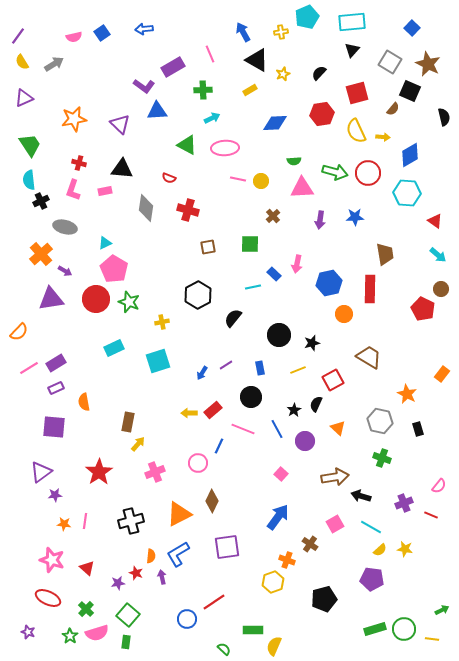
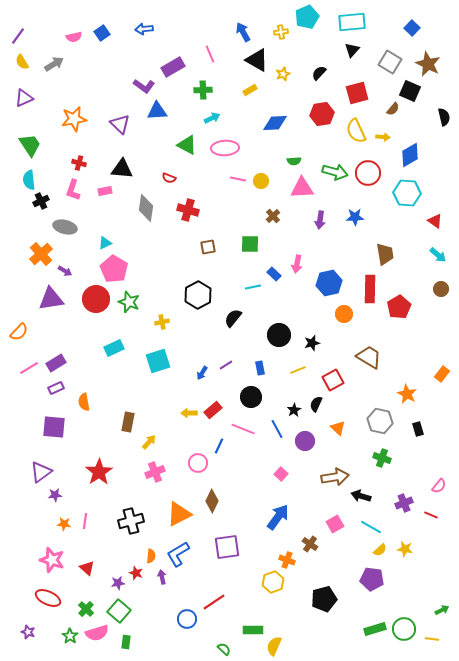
red pentagon at (423, 309): moved 24 px left, 2 px up; rotated 15 degrees clockwise
yellow arrow at (138, 444): moved 11 px right, 2 px up
green square at (128, 615): moved 9 px left, 4 px up
